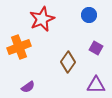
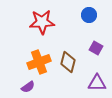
red star: moved 3 px down; rotated 20 degrees clockwise
orange cross: moved 20 px right, 15 px down
brown diamond: rotated 20 degrees counterclockwise
purple triangle: moved 1 px right, 2 px up
